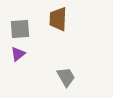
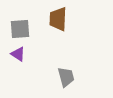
purple triangle: rotated 49 degrees counterclockwise
gray trapezoid: rotated 15 degrees clockwise
